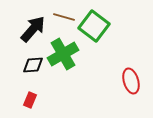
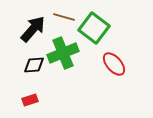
green square: moved 2 px down
green cross: moved 1 px up; rotated 8 degrees clockwise
black diamond: moved 1 px right
red ellipse: moved 17 px left, 17 px up; rotated 25 degrees counterclockwise
red rectangle: rotated 49 degrees clockwise
